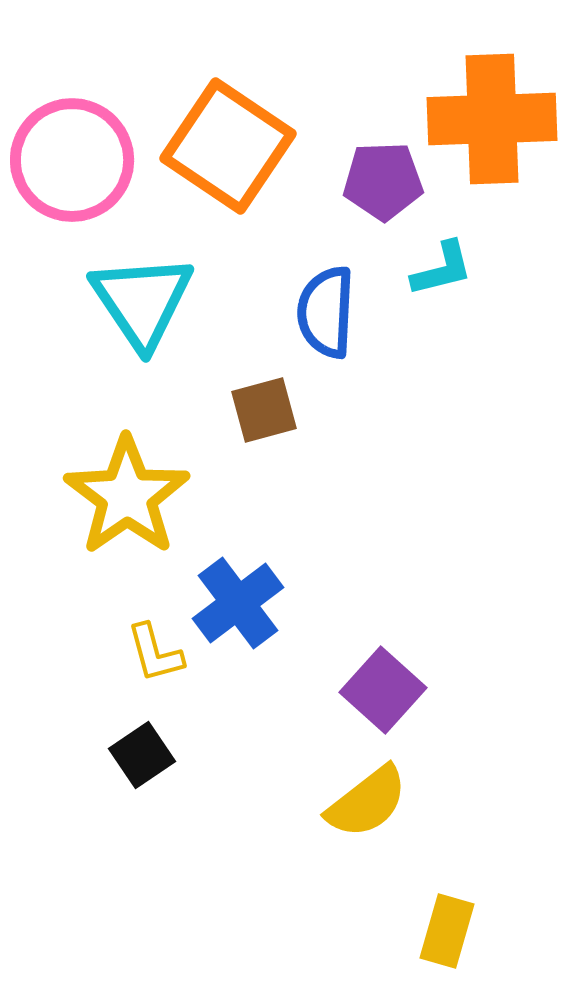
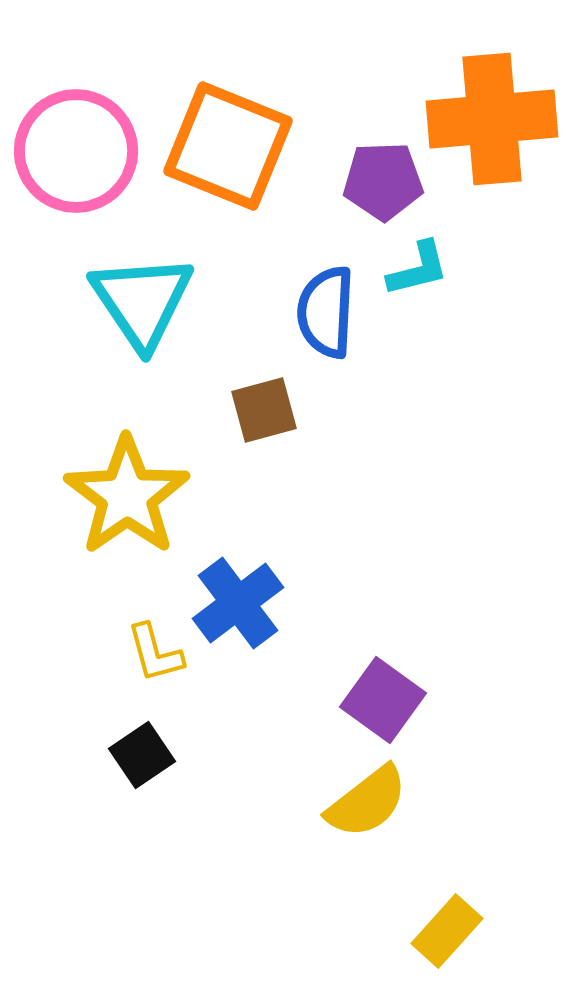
orange cross: rotated 3 degrees counterclockwise
orange square: rotated 12 degrees counterclockwise
pink circle: moved 4 px right, 9 px up
cyan L-shape: moved 24 px left
purple square: moved 10 px down; rotated 6 degrees counterclockwise
yellow rectangle: rotated 26 degrees clockwise
